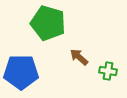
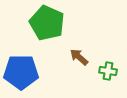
green pentagon: moved 1 px left; rotated 8 degrees clockwise
